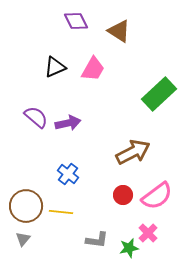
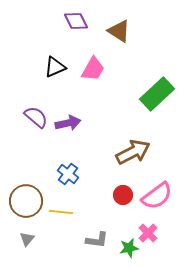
green rectangle: moved 2 px left
brown circle: moved 5 px up
gray triangle: moved 4 px right
